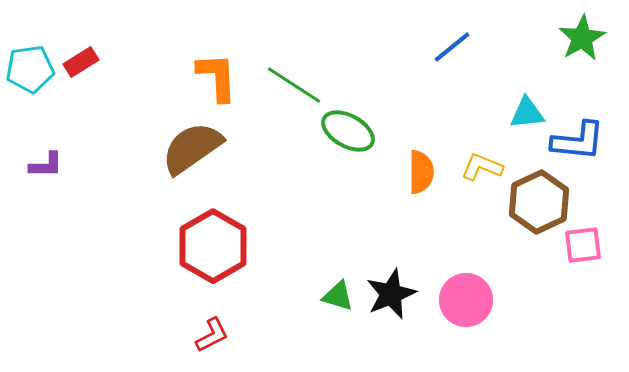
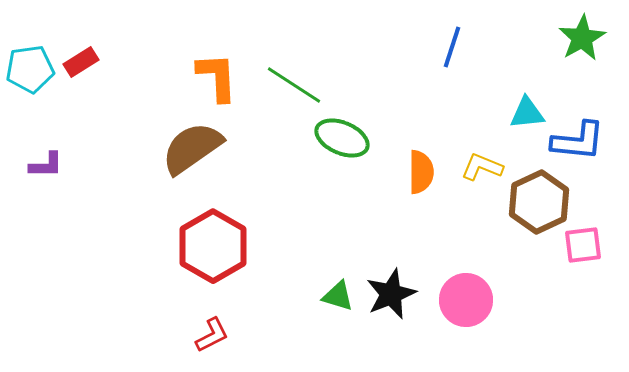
blue line: rotated 33 degrees counterclockwise
green ellipse: moved 6 px left, 7 px down; rotated 6 degrees counterclockwise
